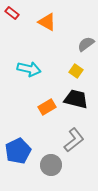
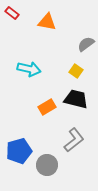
orange triangle: rotated 18 degrees counterclockwise
blue pentagon: moved 1 px right; rotated 10 degrees clockwise
gray circle: moved 4 px left
